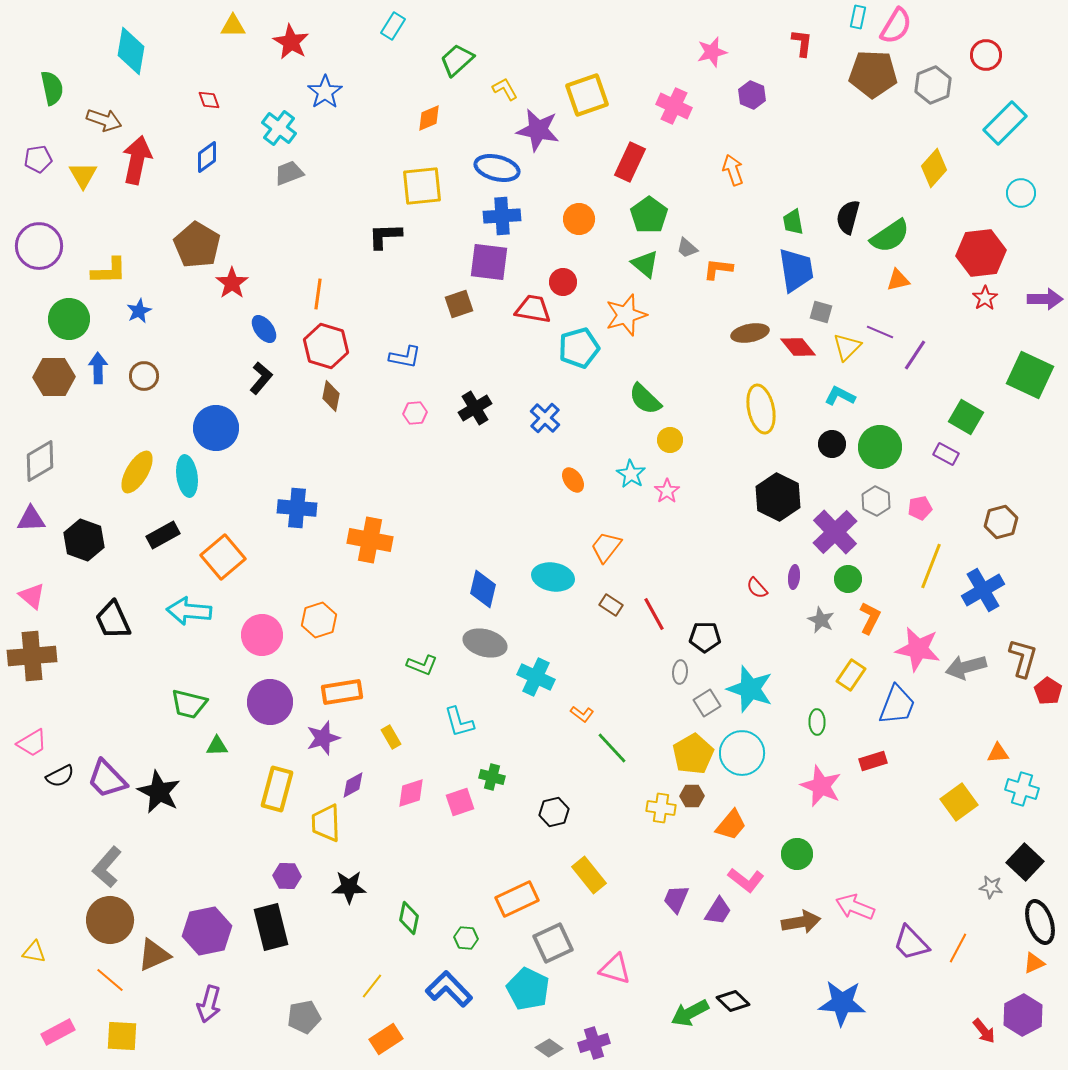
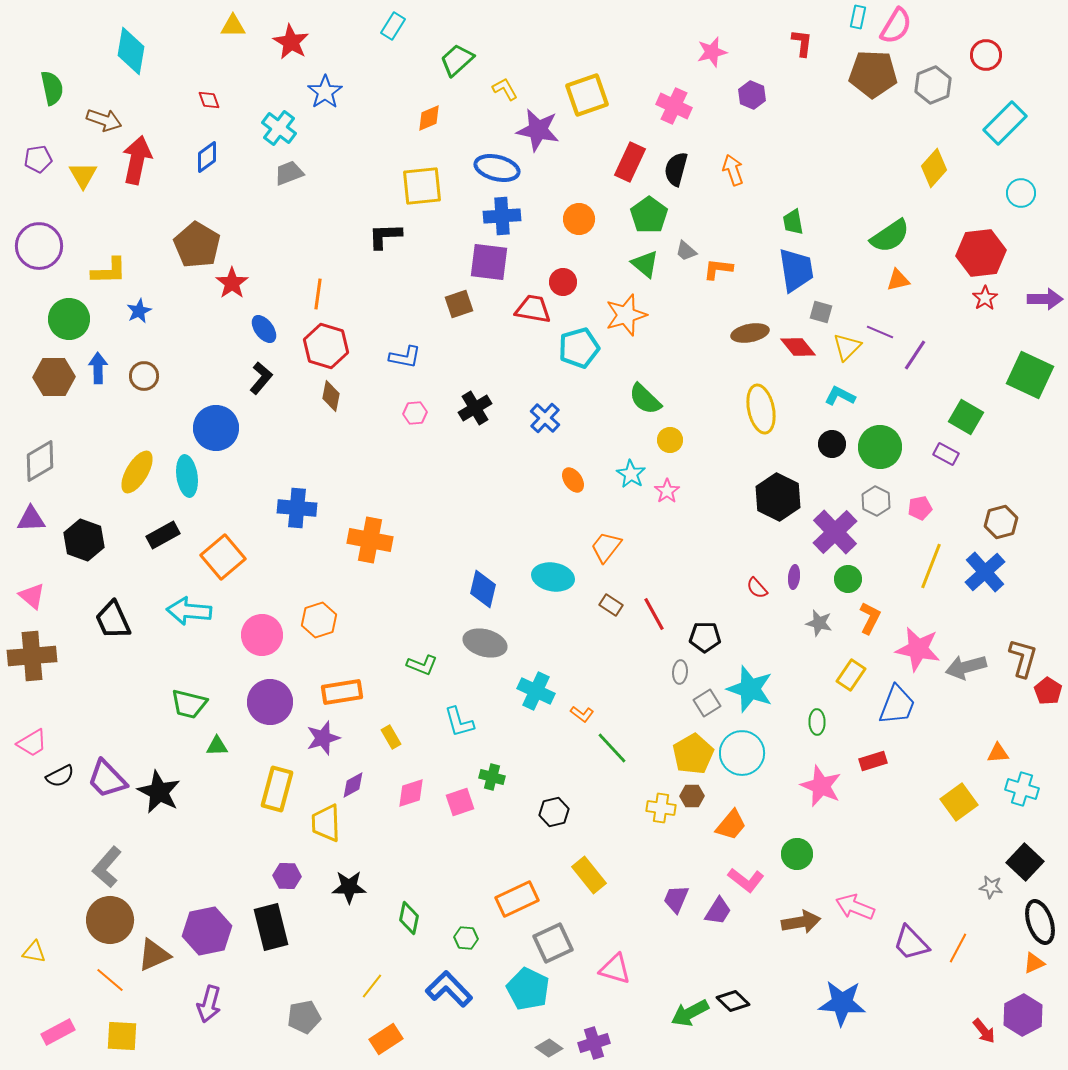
black semicircle at (848, 217): moved 172 px left, 48 px up
gray trapezoid at (687, 248): moved 1 px left, 3 px down
blue cross at (983, 590): moved 2 px right, 18 px up; rotated 12 degrees counterclockwise
gray star at (821, 620): moved 2 px left, 3 px down; rotated 12 degrees counterclockwise
cyan cross at (536, 677): moved 14 px down
